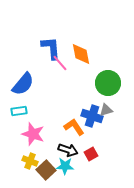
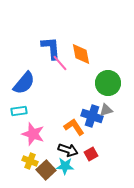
blue semicircle: moved 1 px right, 1 px up
